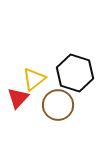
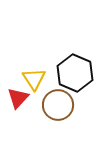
black hexagon: rotated 6 degrees clockwise
yellow triangle: rotated 25 degrees counterclockwise
